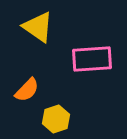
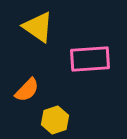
pink rectangle: moved 2 px left
yellow hexagon: moved 1 px left, 1 px down
